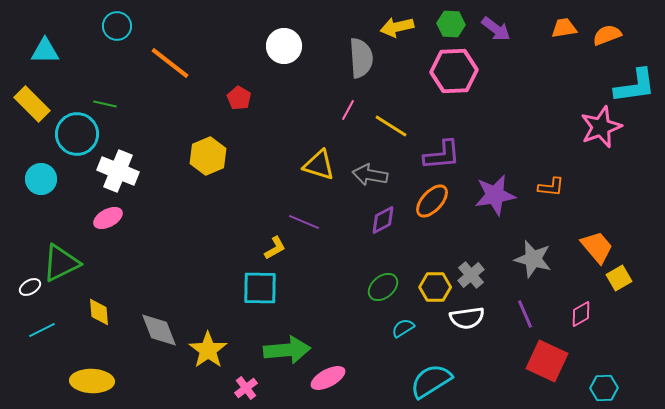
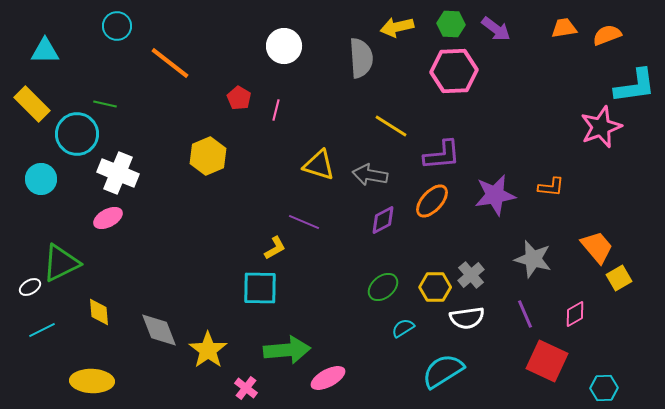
pink line at (348, 110): moved 72 px left; rotated 15 degrees counterclockwise
white cross at (118, 171): moved 2 px down
pink diamond at (581, 314): moved 6 px left
cyan semicircle at (431, 381): moved 12 px right, 10 px up
pink cross at (246, 388): rotated 15 degrees counterclockwise
